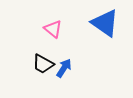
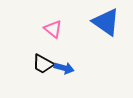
blue triangle: moved 1 px right, 1 px up
blue arrow: rotated 72 degrees clockwise
